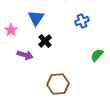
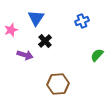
pink star: rotated 16 degrees clockwise
